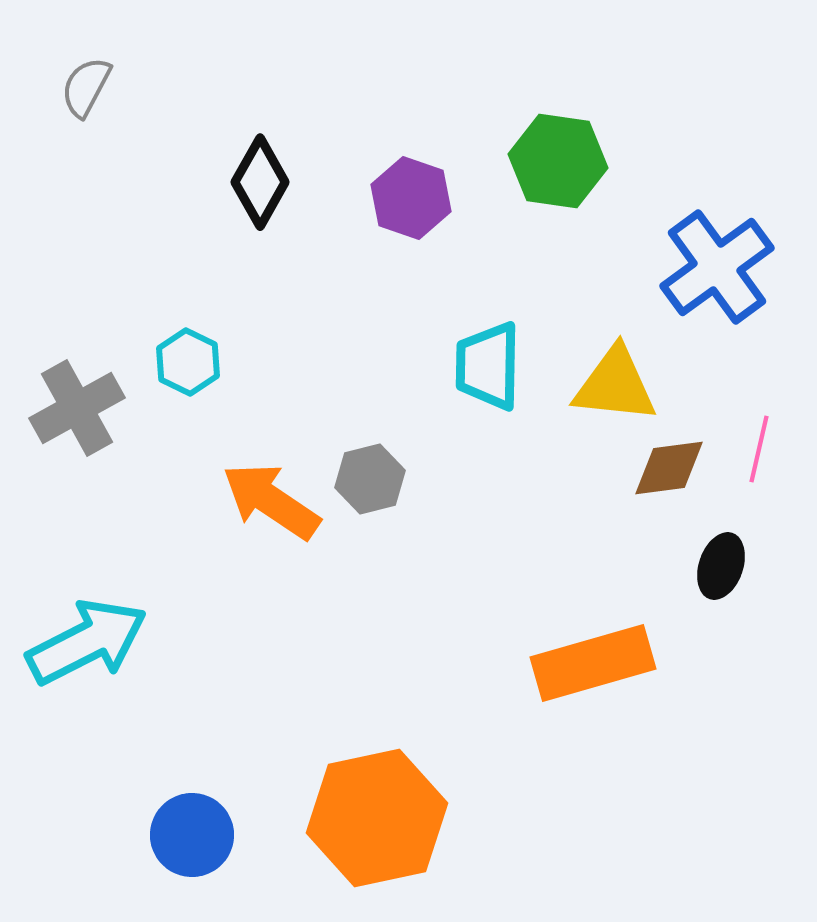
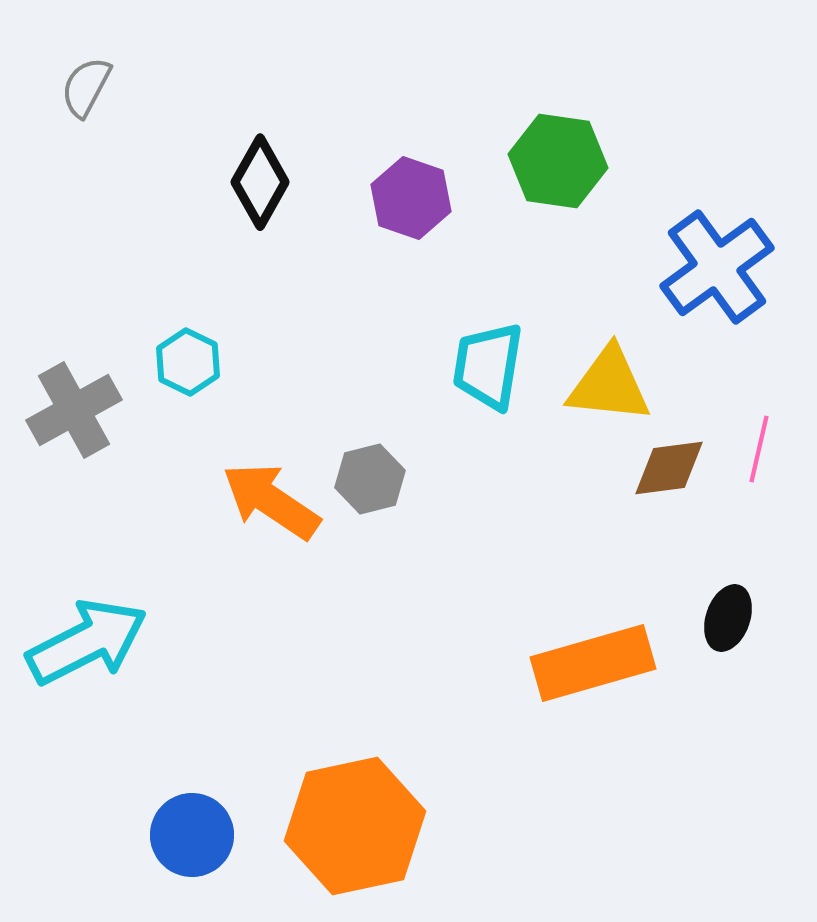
cyan trapezoid: rotated 8 degrees clockwise
yellow triangle: moved 6 px left
gray cross: moved 3 px left, 2 px down
black ellipse: moved 7 px right, 52 px down
orange hexagon: moved 22 px left, 8 px down
